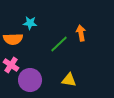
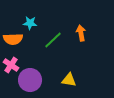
green line: moved 6 px left, 4 px up
